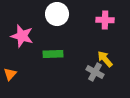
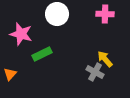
pink cross: moved 6 px up
pink star: moved 1 px left, 2 px up
green rectangle: moved 11 px left; rotated 24 degrees counterclockwise
